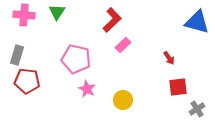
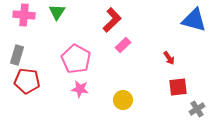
blue triangle: moved 3 px left, 2 px up
pink pentagon: rotated 16 degrees clockwise
pink star: moved 7 px left; rotated 18 degrees counterclockwise
